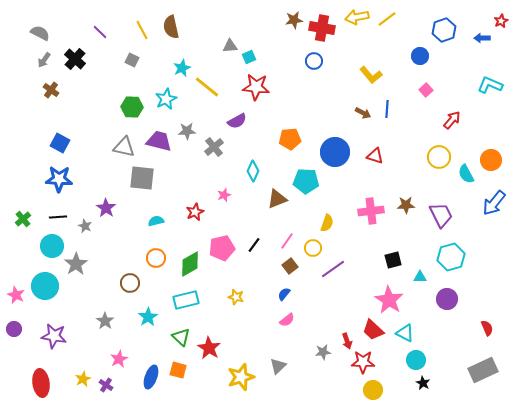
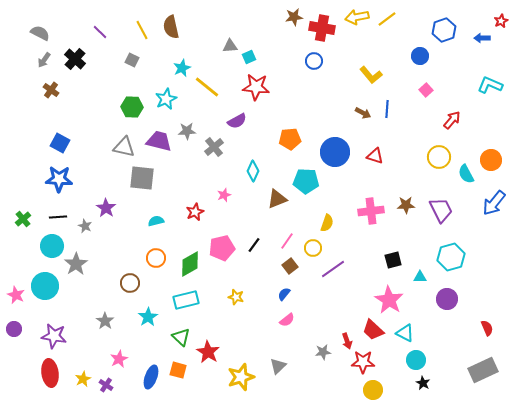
brown star at (294, 20): moved 3 px up
purple trapezoid at (441, 215): moved 5 px up
red star at (209, 348): moved 1 px left, 4 px down
red ellipse at (41, 383): moved 9 px right, 10 px up
